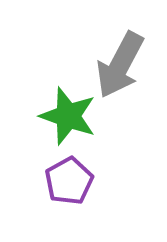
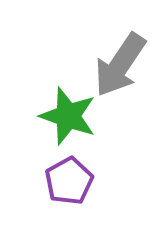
gray arrow: rotated 6 degrees clockwise
